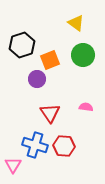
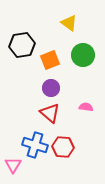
yellow triangle: moved 7 px left
black hexagon: rotated 10 degrees clockwise
purple circle: moved 14 px right, 9 px down
red triangle: rotated 15 degrees counterclockwise
red hexagon: moved 1 px left, 1 px down
